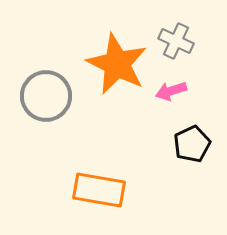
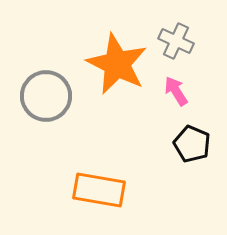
pink arrow: moved 5 px right; rotated 76 degrees clockwise
black pentagon: rotated 24 degrees counterclockwise
